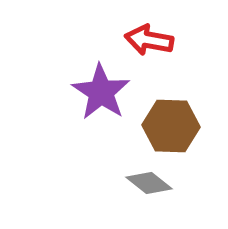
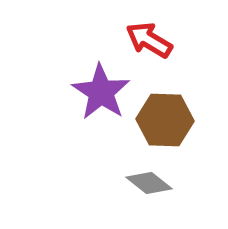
red arrow: rotated 21 degrees clockwise
brown hexagon: moved 6 px left, 6 px up
